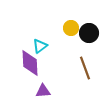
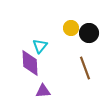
cyan triangle: rotated 14 degrees counterclockwise
